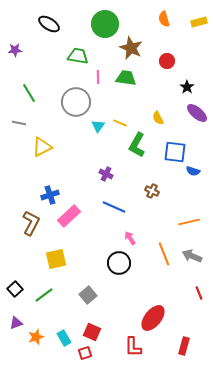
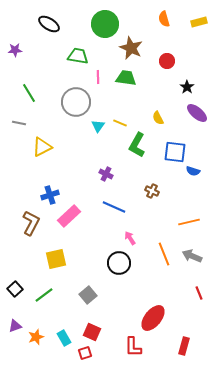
purple triangle at (16, 323): moved 1 px left, 3 px down
